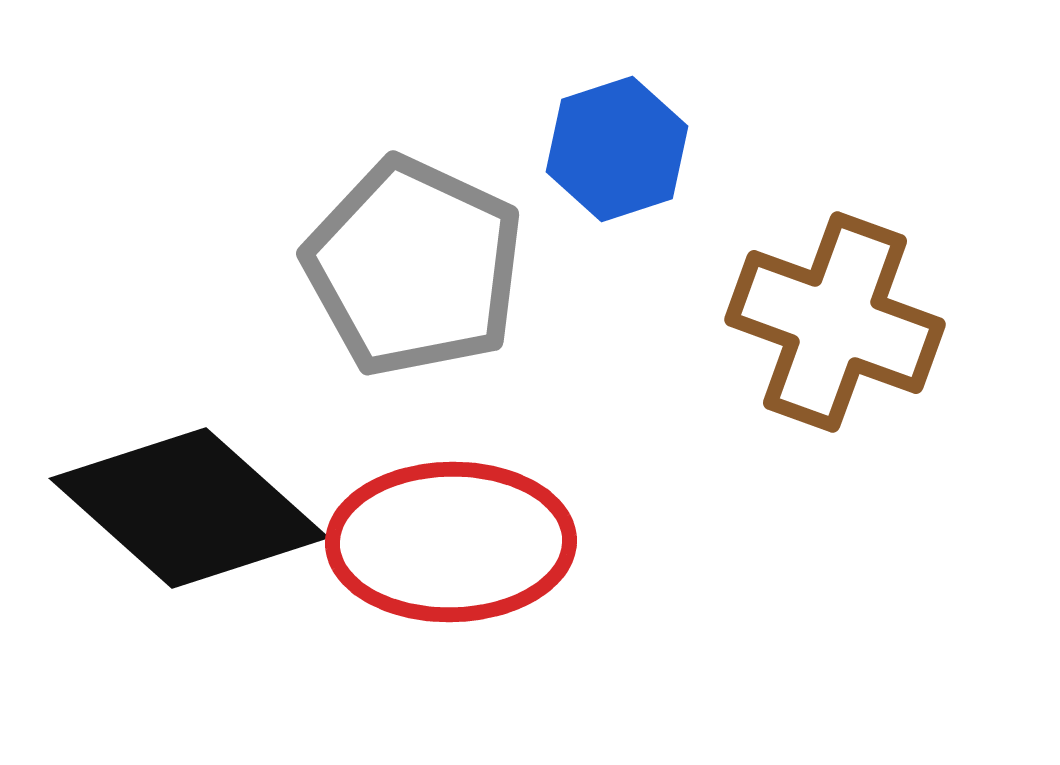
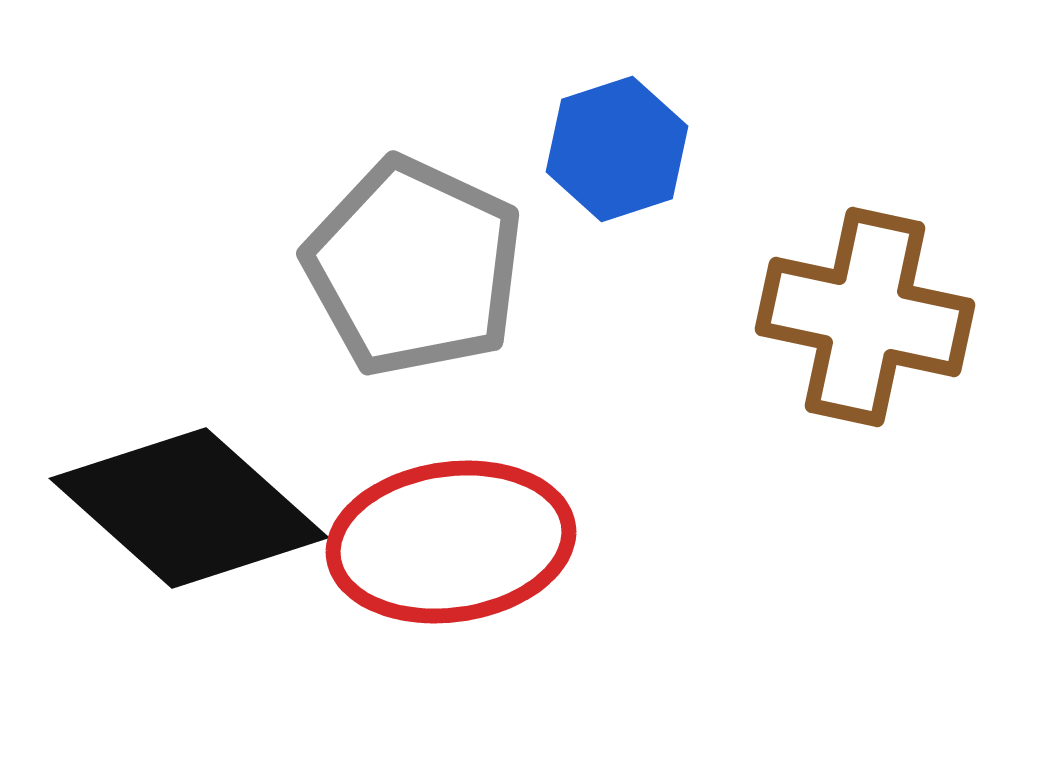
brown cross: moved 30 px right, 5 px up; rotated 8 degrees counterclockwise
red ellipse: rotated 7 degrees counterclockwise
